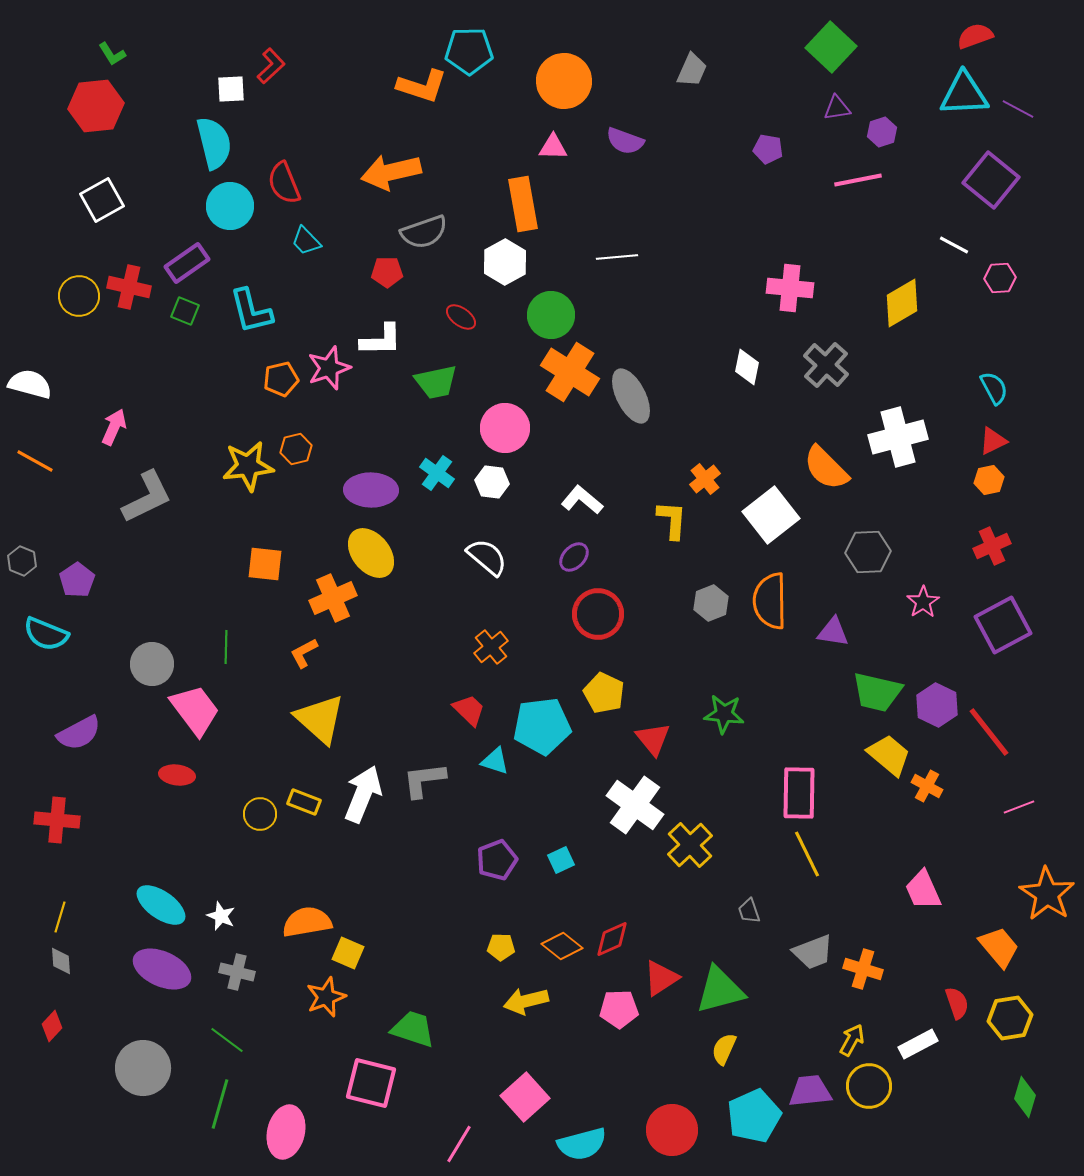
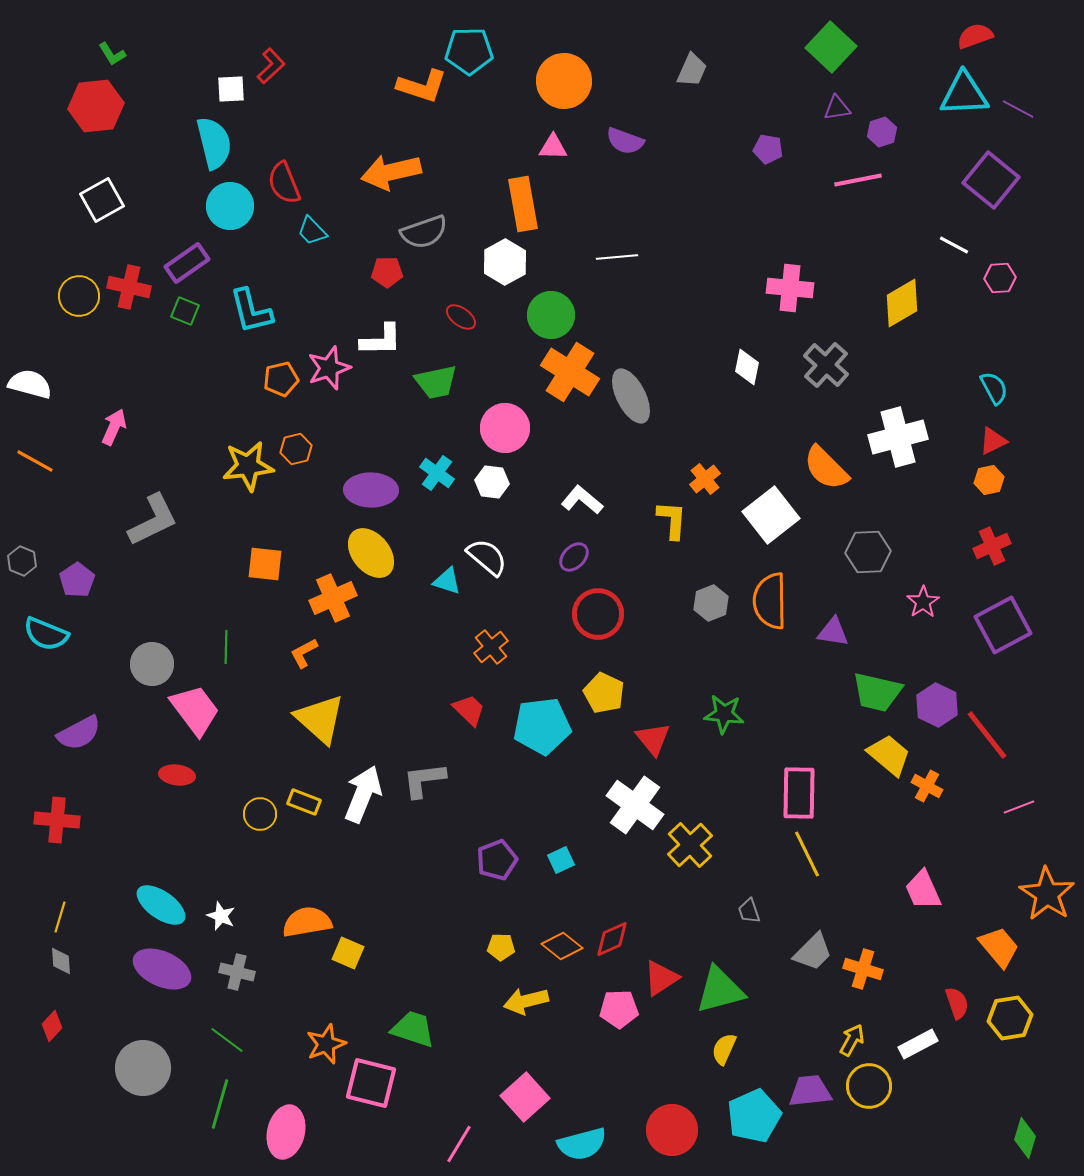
cyan trapezoid at (306, 241): moved 6 px right, 10 px up
gray L-shape at (147, 497): moved 6 px right, 23 px down
red line at (989, 732): moved 2 px left, 3 px down
cyan triangle at (495, 761): moved 48 px left, 180 px up
gray trapezoid at (813, 952): rotated 24 degrees counterclockwise
orange star at (326, 997): moved 47 px down
green diamond at (1025, 1097): moved 41 px down
